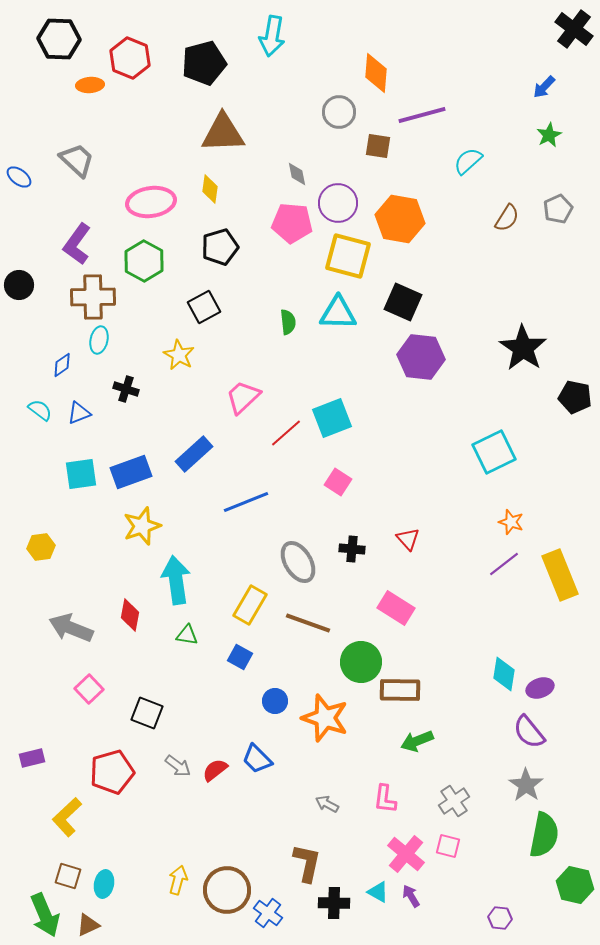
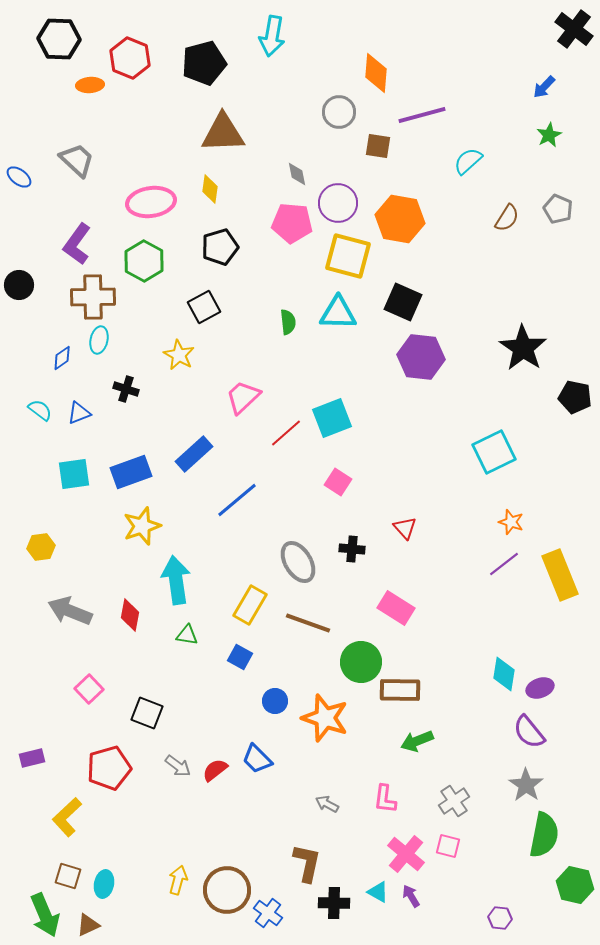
gray pentagon at (558, 209): rotated 24 degrees counterclockwise
blue diamond at (62, 365): moved 7 px up
cyan square at (81, 474): moved 7 px left
blue line at (246, 502): moved 9 px left, 2 px up; rotated 18 degrees counterclockwise
red triangle at (408, 539): moved 3 px left, 11 px up
gray arrow at (71, 628): moved 1 px left, 17 px up
red pentagon at (112, 772): moved 3 px left, 4 px up
